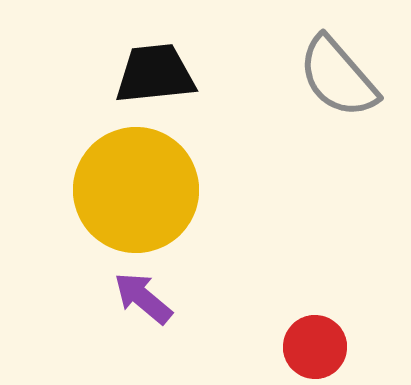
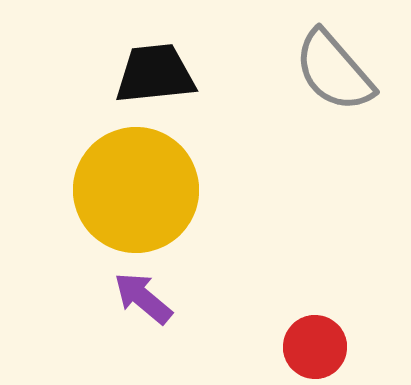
gray semicircle: moved 4 px left, 6 px up
